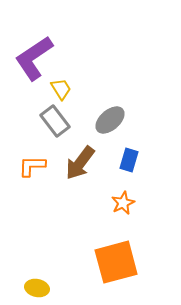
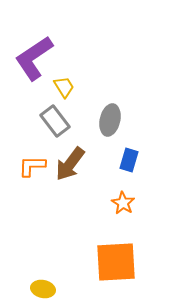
yellow trapezoid: moved 3 px right, 2 px up
gray ellipse: rotated 36 degrees counterclockwise
brown arrow: moved 10 px left, 1 px down
orange star: rotated 15 degrees counterclockwise
orange square: rotated 12 degrees clockwise
yellow ellipse: moved 6 px right, 1 px down
